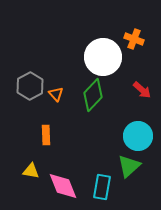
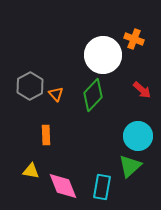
white circle: moved 2 px up
green triangle: moved 1 px right
